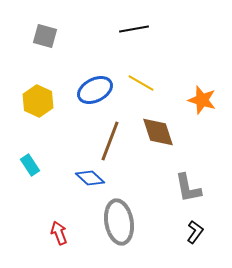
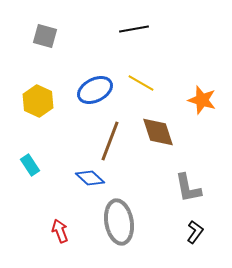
red arrow: moved 1 px right, 2 px up
